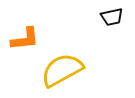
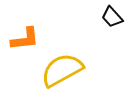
black trapezoid: rotated 60 degrees clockwise
